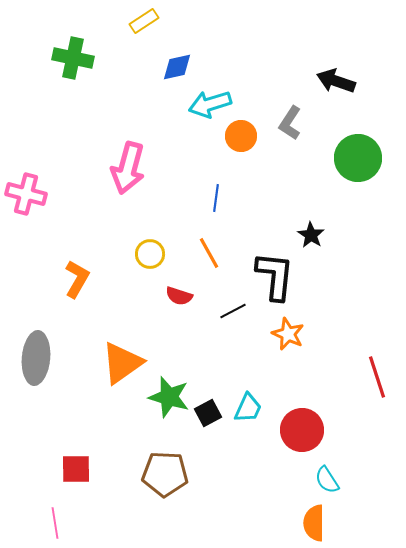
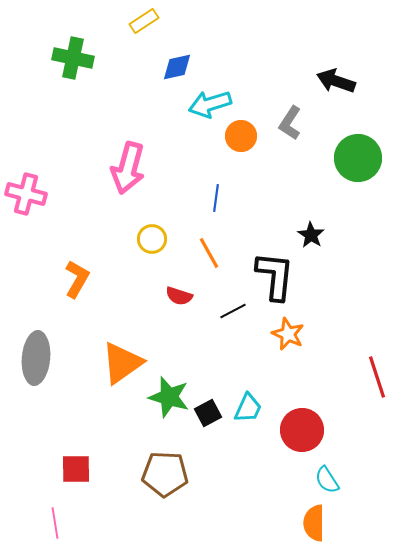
yellow circle: moved 2 px right, 15 px up
